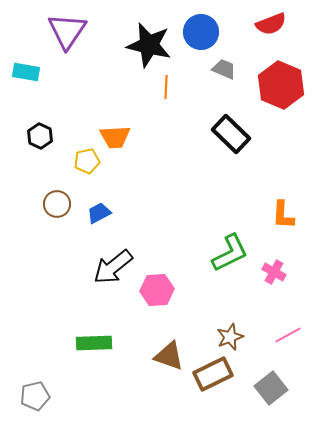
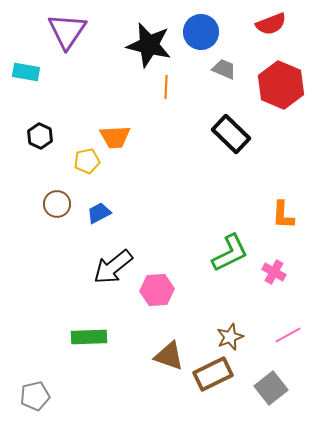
green rectangle: moved 5 px left, 6 px up
